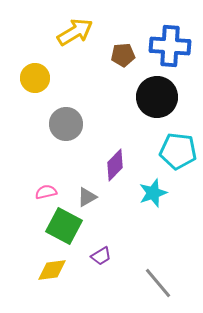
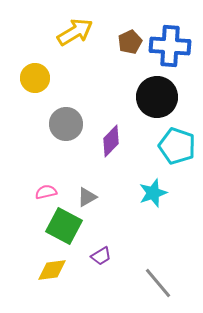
brown pentagon: moved 7 px right, 13 px up; rotated 20 degrees counterclockwise
cyan pentagon: moved 1 px left, 5 px up; rotated 12 degrees clockwise
purple diamond: moved 4 px left, 24 px up
